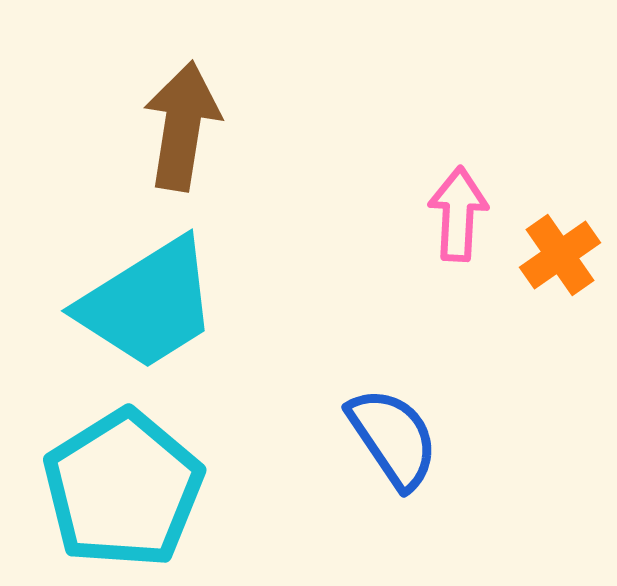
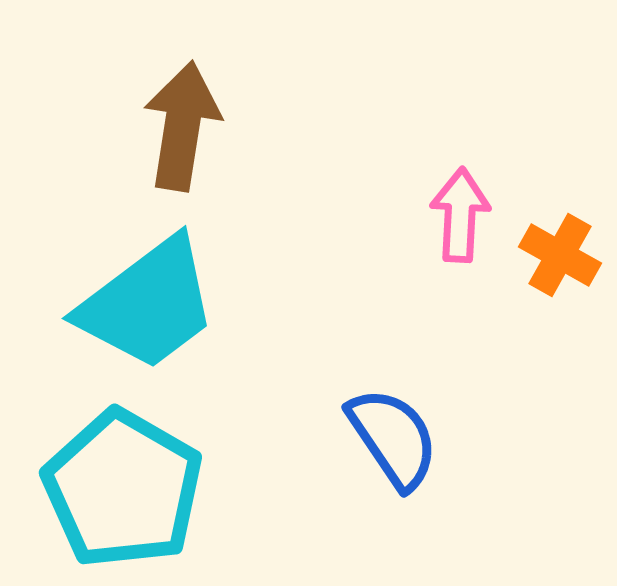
pink arrow: moved 2 px right, 1 px down
orange cross: rotated 26 degrees counterclockwise
cyan trapezoid: rotated 5 degrees counterclockwise
cyan pentagon: rotated 10 degrees counterclockwise
